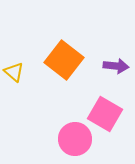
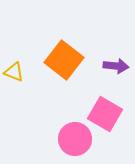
yellow triangle: rotated 20 degrees counterclockwise
